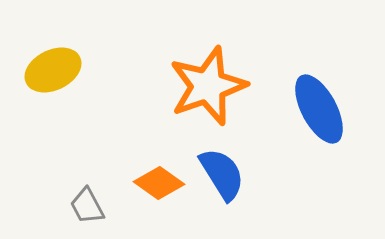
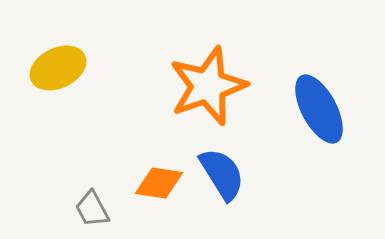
yellow ellipse: moved 5 px right, 2 px up
orange diamond: rotated 27 degrees counterclockwise
gray trapezoid: moved 5 px right, 3 px down
